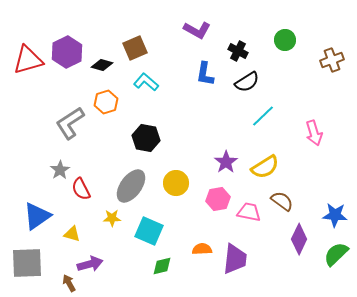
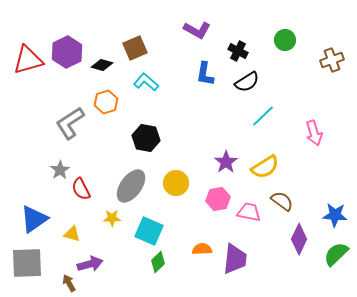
blue triangle: moved 3 px left, 3 px down
green diamond: moved 4 px left, 4 px up; rotated 30 degrees counterclockwise
